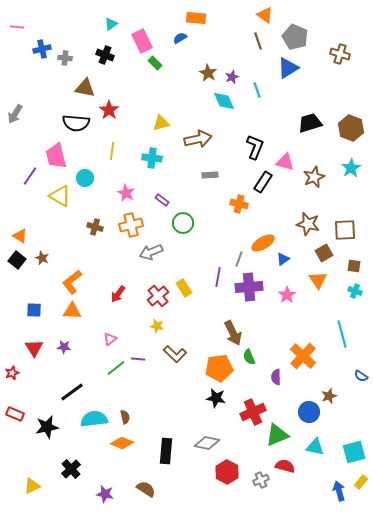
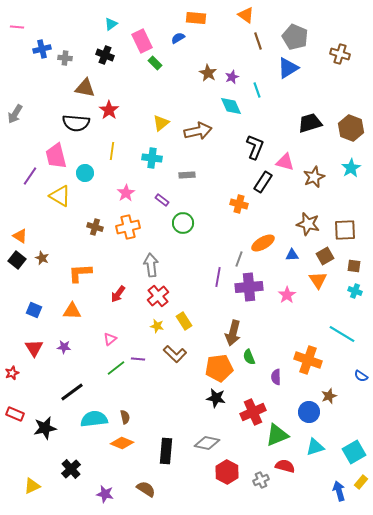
orange triangle at (265, 15): moved 19 px left
blue semicircle at (180, 38): moved 2 px left
cyan diamond at (224, 101): moved 7 px right, 5 px down
yellow triangle at (161, 123): rotated 24 degrees counterclockwise
brown arrow at (198, 139): moved 8 px up
gray rectangle at (210, 175): moved 23 px left
cyan circle at (85, 178): moved 5 px up
pink star at (126, 193): rotated 12 degrees clockwise
orange cross at (131, 225): moved 3 px left, 2 px down
gray arrow at (151, 252): moved 13 px down; rotated 105 degrees clockwise
brown square at (324, 253): moved 1 px right, 3 px down
blue triangle at (283, 259): moved 9 px right, 4 px up; rotated 32 degrees clockwise
orange L-shape at (72, 282): moved 8 px right, 9 px up; rotated 35 degrees clockwise
yellow rectangle at (184, 288): moved 33 px down
blue square at (34, 310): rotated 21 degrees clockwise
brown arrow at (233, 333): rotated 40 degrees clockwise
cyan line at (342, 334): rotated 44 degrees counterclockwise
orange cross at (303, 356): moved 5 px right, 4 px down; rotated 24 degrees counterclockwise
black star at (47, 427): moved 2 px left, 1 px down
cyan triangle at (315, 447): rotated 30 degrees counterclockwise
cyan square at (354, 452): rotated 15 degrees counterclockwise
